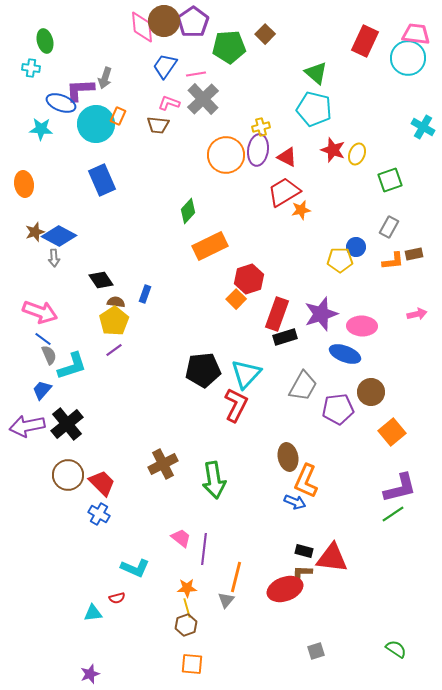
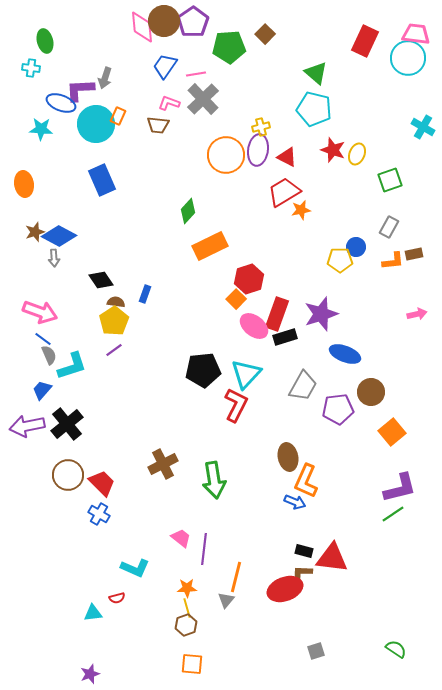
pink ellipse at (362, 326): moved 108 px left; rotated 36 degrees clockwise
